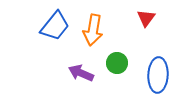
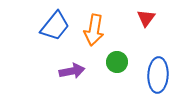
orange arrow: moved 1 px right
green circle: moved 1 px up
purple arrow: moved 9 px left, 2 px up; rotated 145 degrees clockwise
